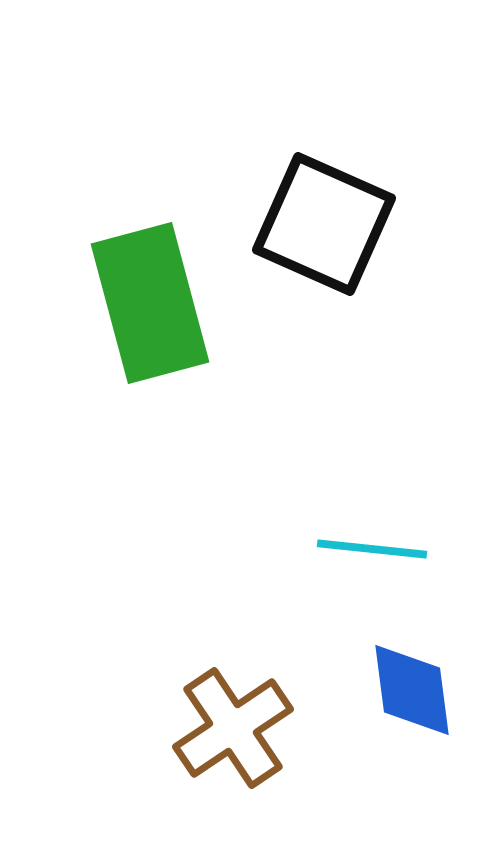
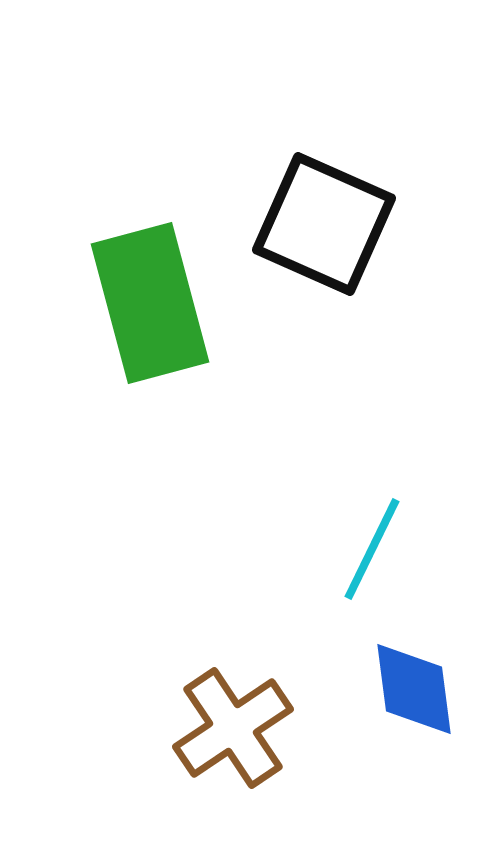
cyan line: rotated 70 degrees counterclockwise
blue diamond: moved 2 px right, 1 px up
